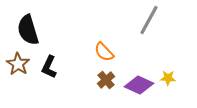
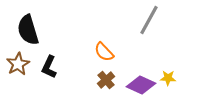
brown star: rotated 10 degrees clockwise
purple diamond: moved 2 px right
